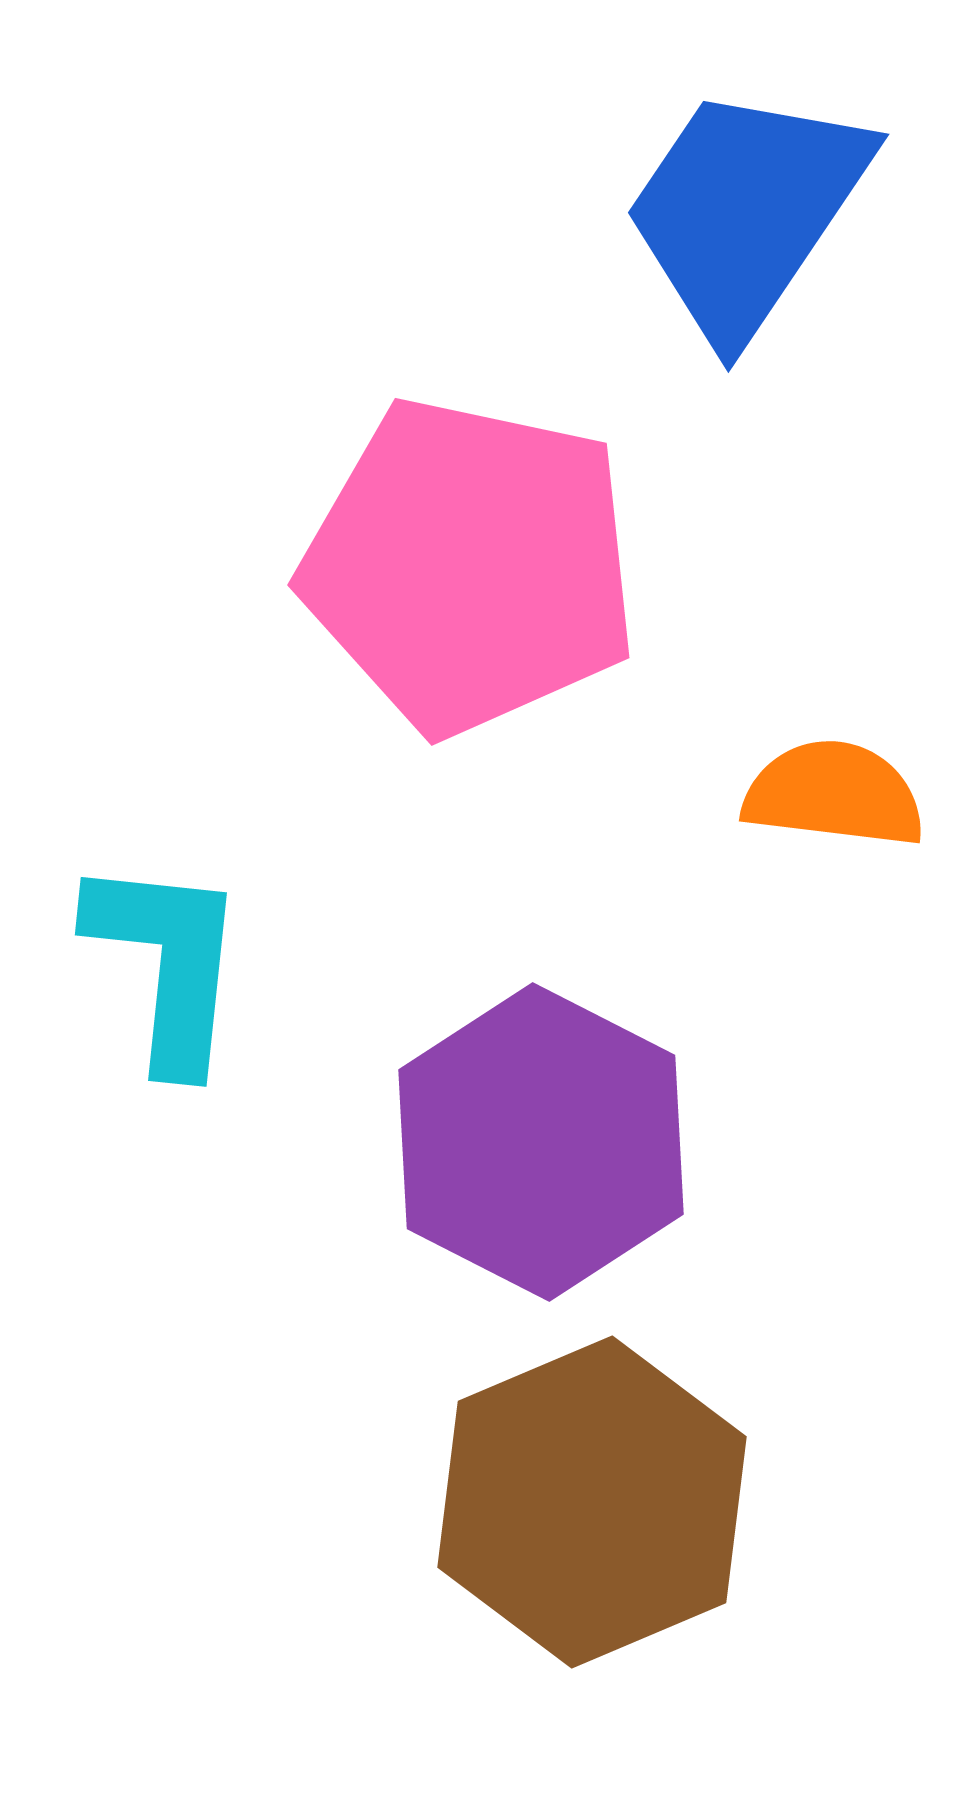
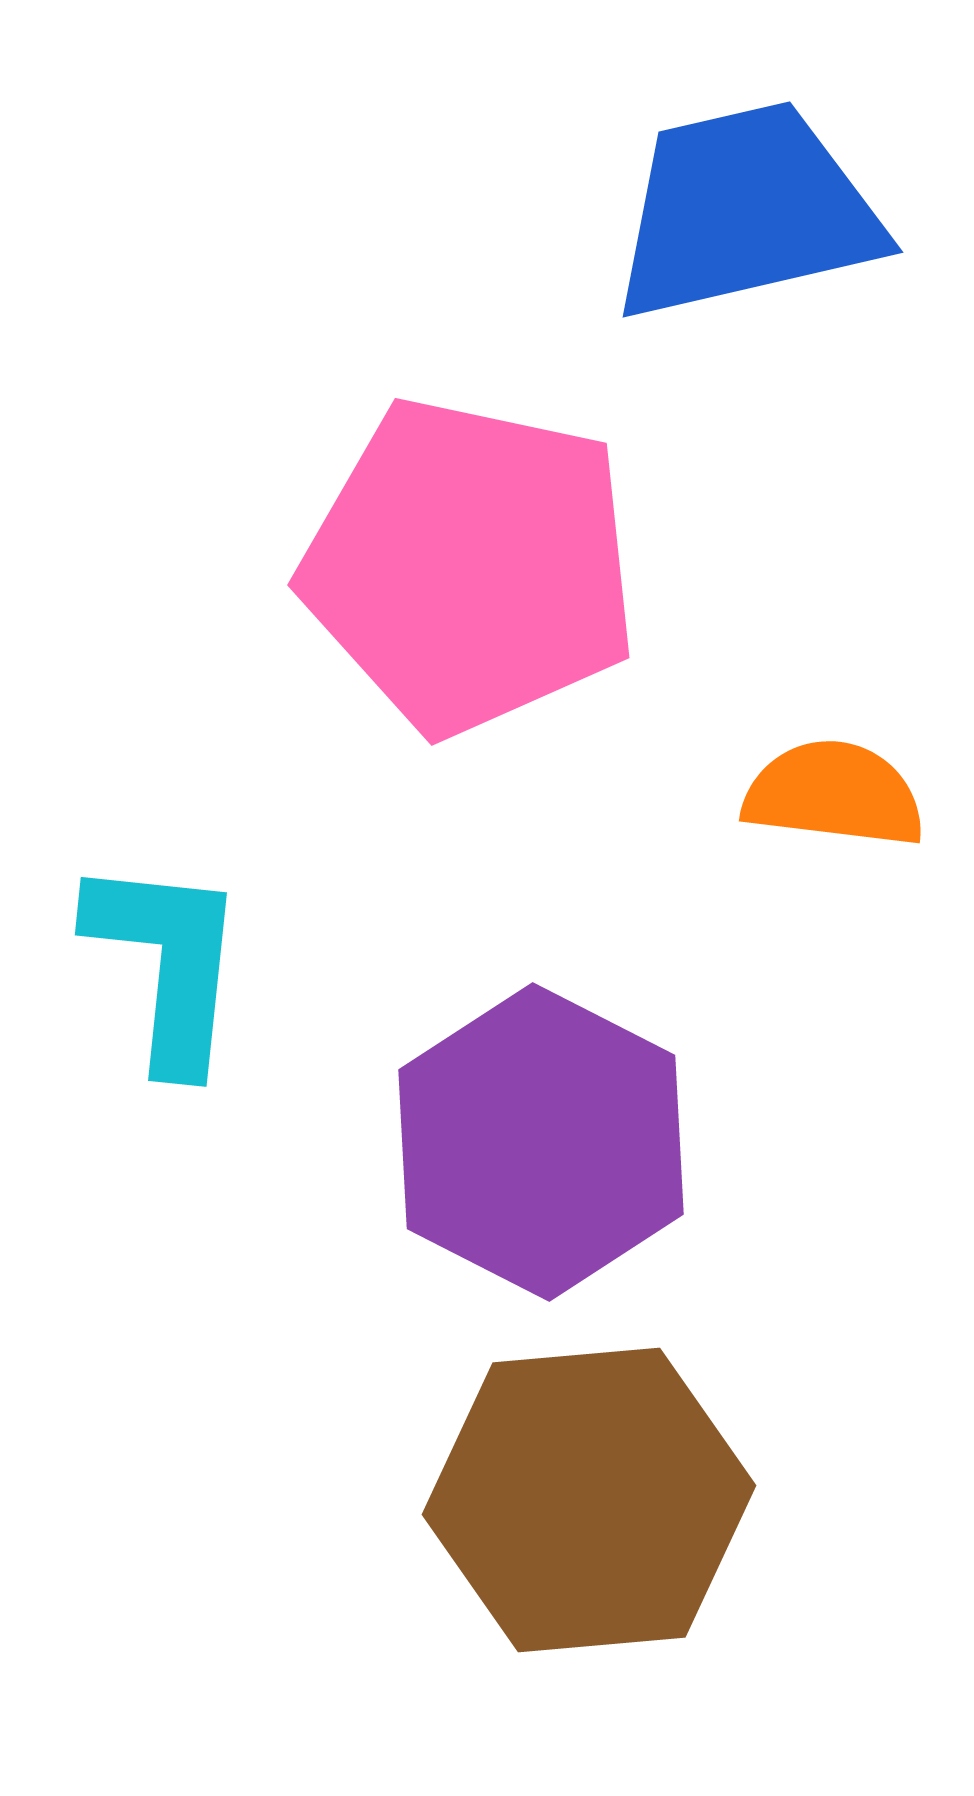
blue trapezoid: rotated 43 degrees clockwise
brown hexagon: moved 3 px left, 2 px up; rotated 18 degrees clockwise
